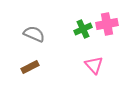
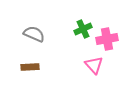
pink cross: moved 15 px down
brown rectangle: rotated 24 degrees clockwise
